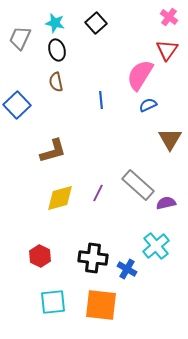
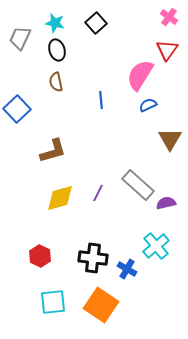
blue square: moved 4 px down
orange square: rotated 28 degrees clockwise
